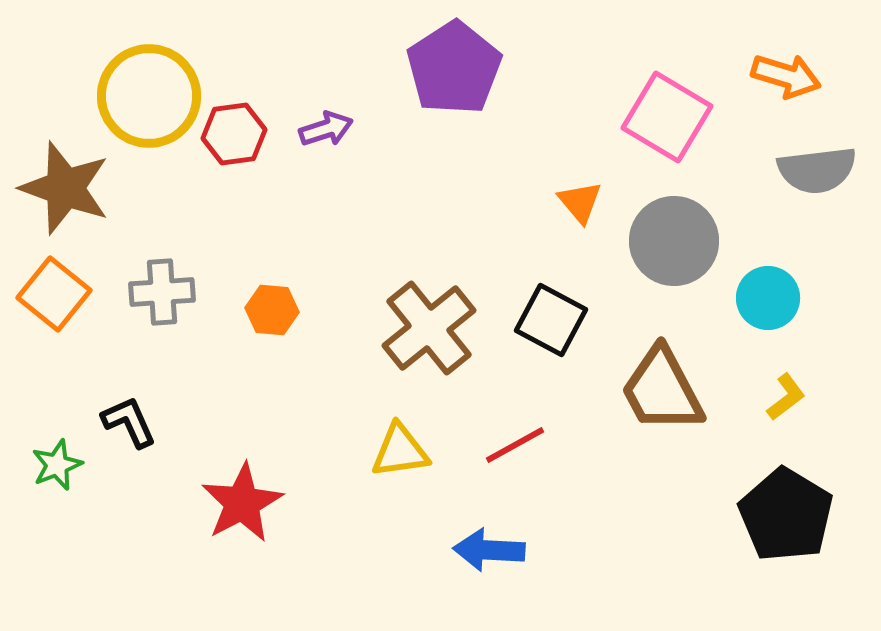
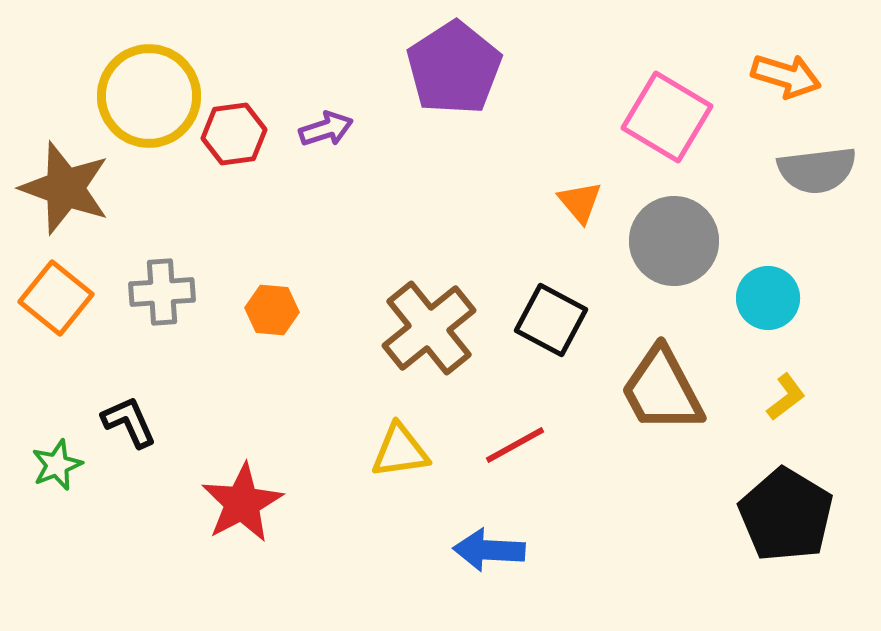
orange square: moved 2 px right, 4 px down
